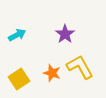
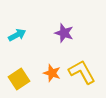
purple star: moved 1 px left, 1 px up; rotated 18 degrees counterclockwise
yellow L-shape: moved 2 px right, 5 px down
